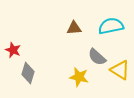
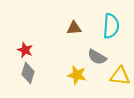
cyan semicircle: rotated 105 degrees clockwise
red star: moved 12 px right
gray semicircle: rotated 12 degrees counterclockwise
yellow triangle: moved 6 px down; rotated 25 degrees counterclockwise
yellow star: moved 2 px left, 2 px up
